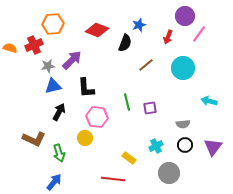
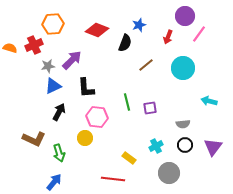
blue triangle: rotated 12 degrees counterclockwise
